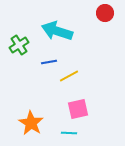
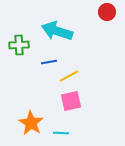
red circle: moved 2 px right, 1 px up
green cross: rotated 30 degrees clockwise
pink square: moved 7 px left, 8 px up
cyan line: moved 8 px left
